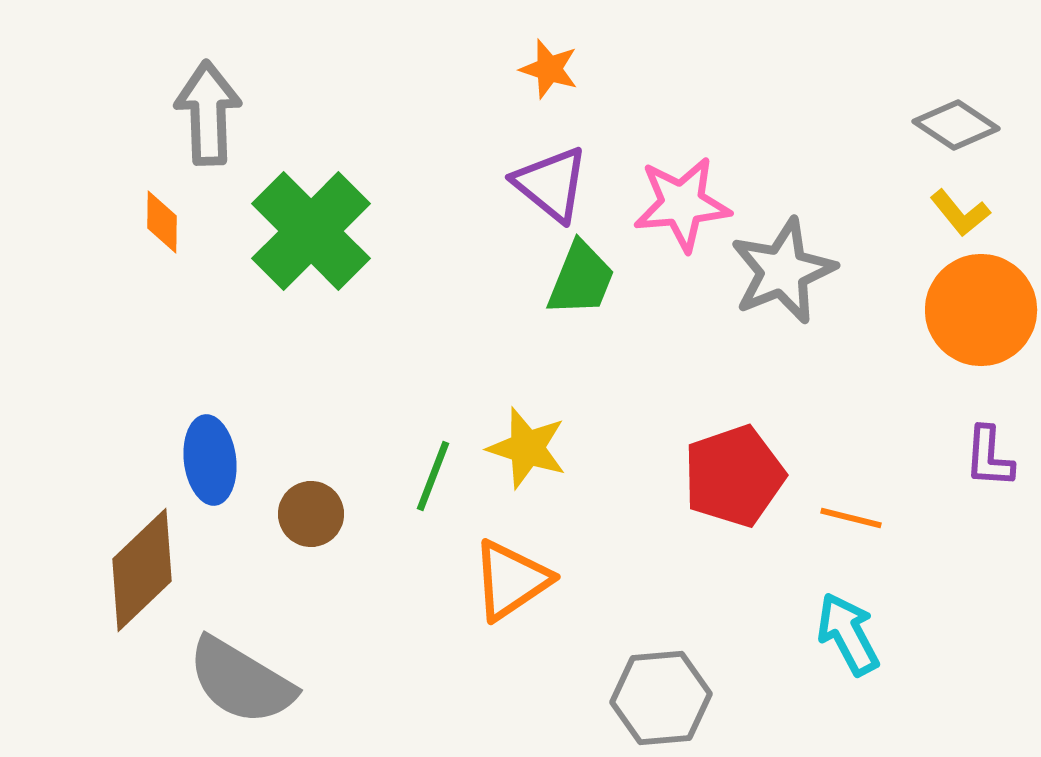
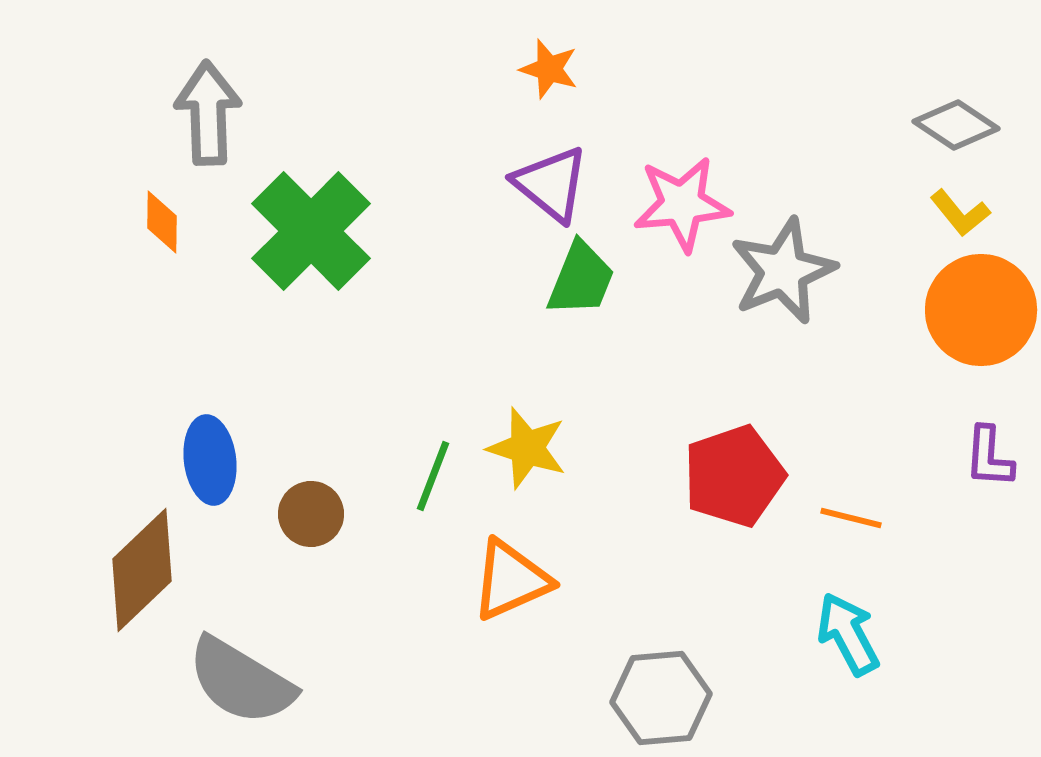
orange triangle: rotated 10 degrees clockwise
